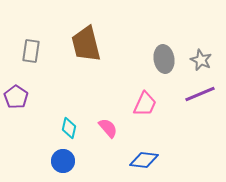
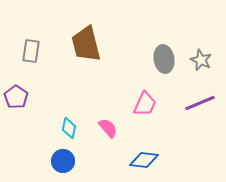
purple line: moved 9 px down
